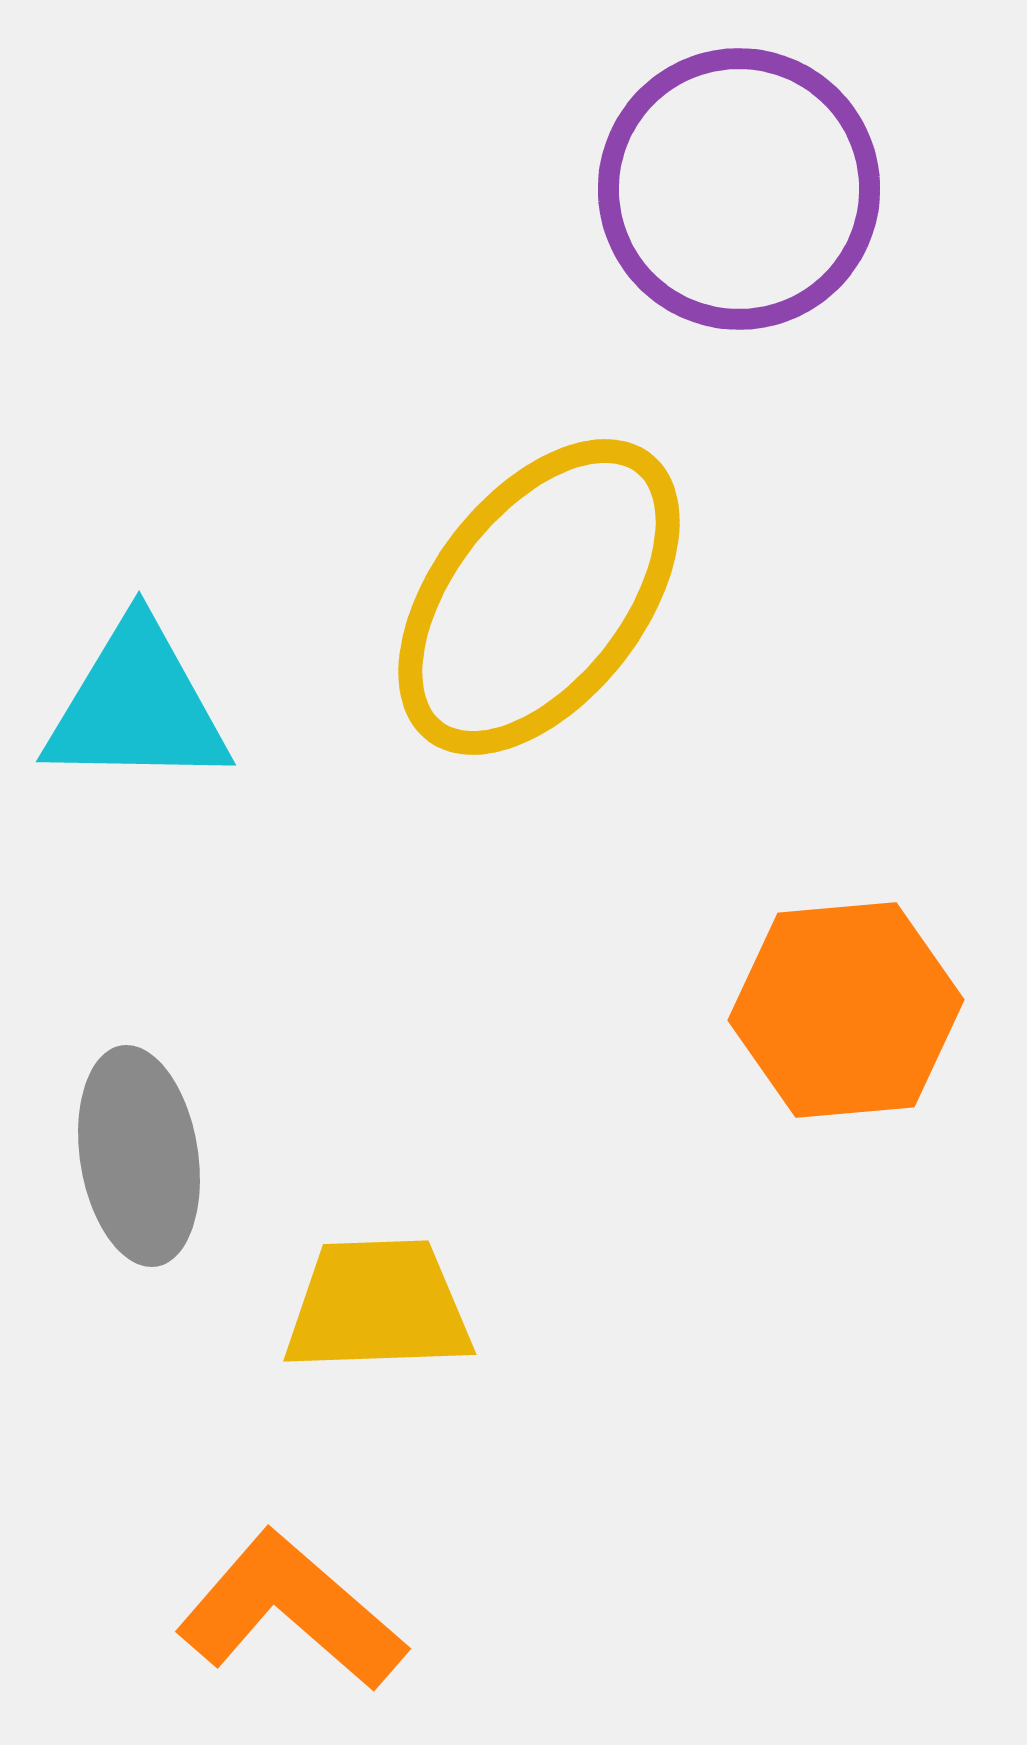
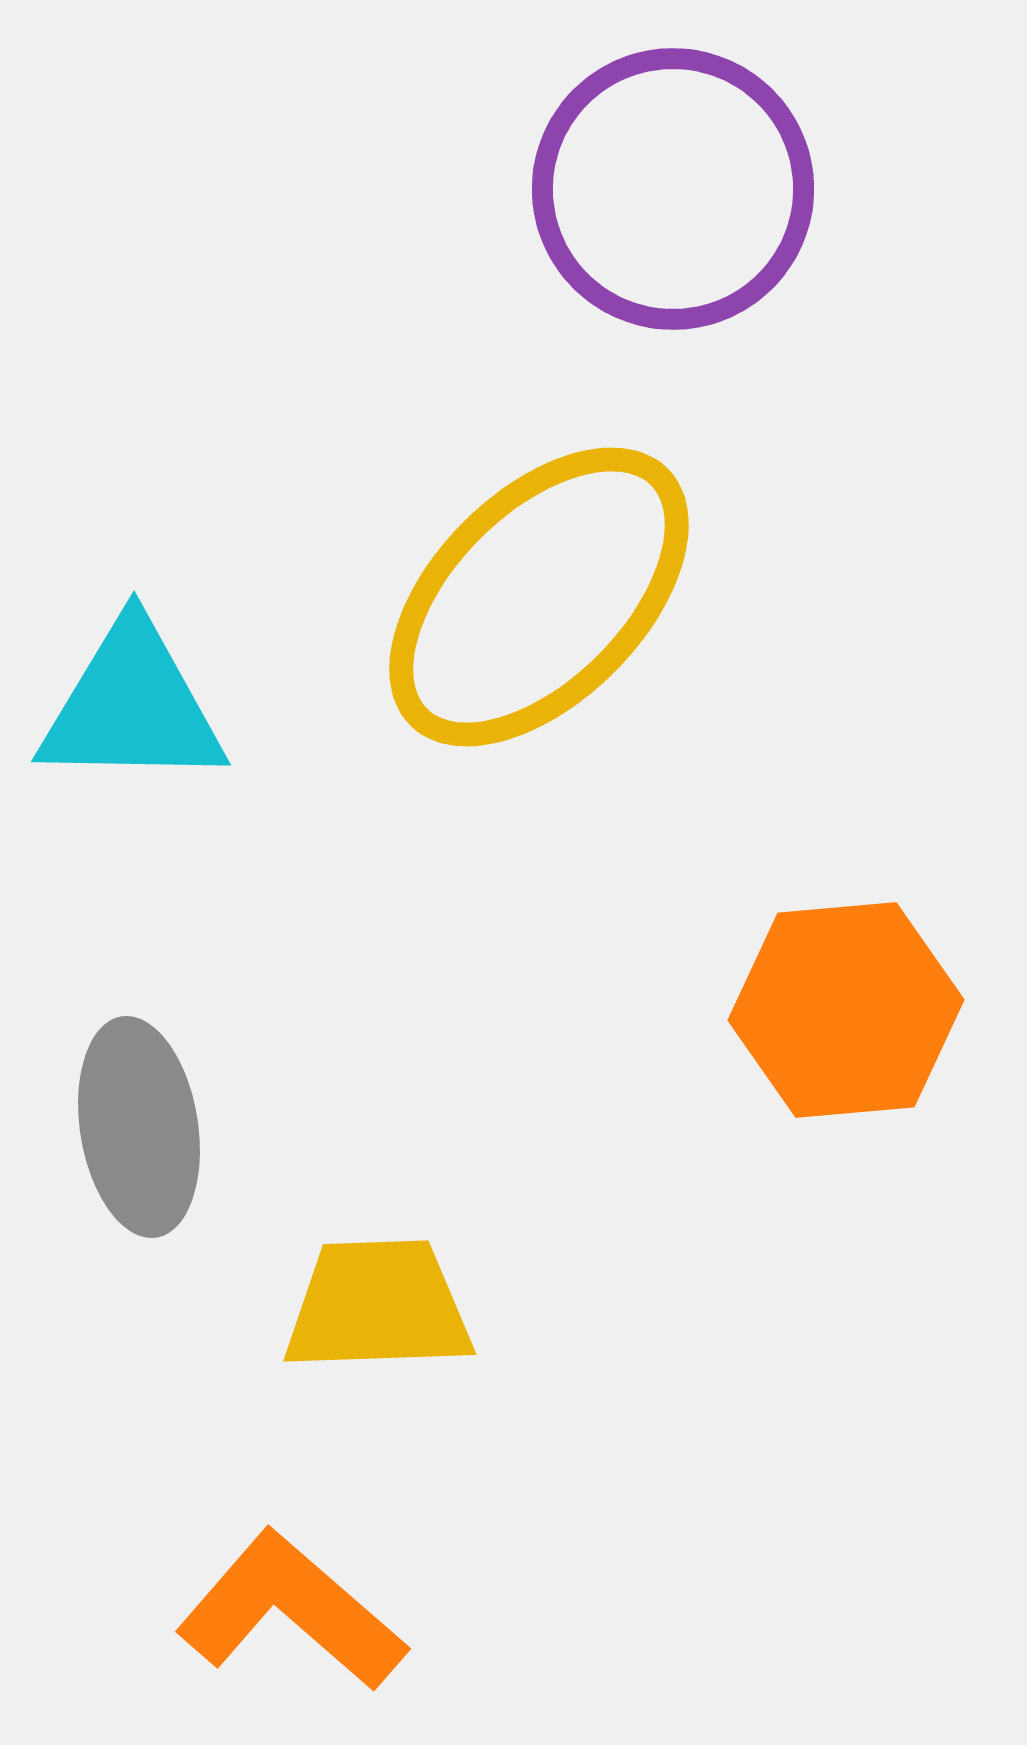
purple circle: moved 66 px left
yellow ellipse: rotated 7 degrees clockwise
cyan triangle: moved 5 px left
gray ellipse: moved 29 px up
